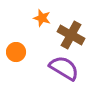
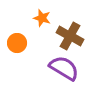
brown cross: moved 1 px left, 1 px down
orange circle: moved 1 px right, 9 px up
